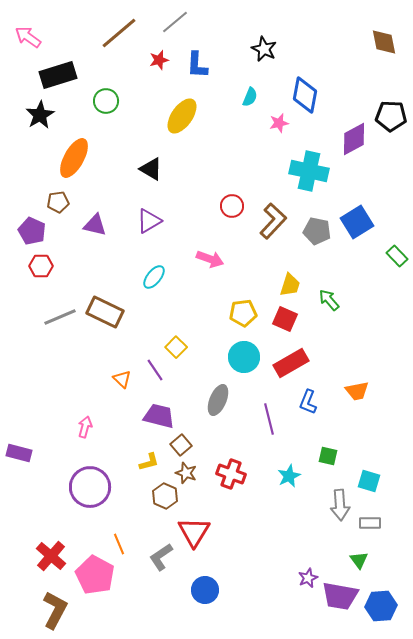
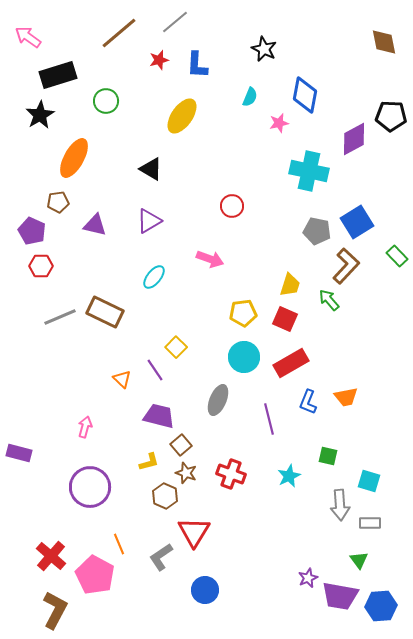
brown L-shape at (273, 221): moved 73 px right, 45 px down
orange trapezoid at (357, 391): moved 11 px left, 6 px down
